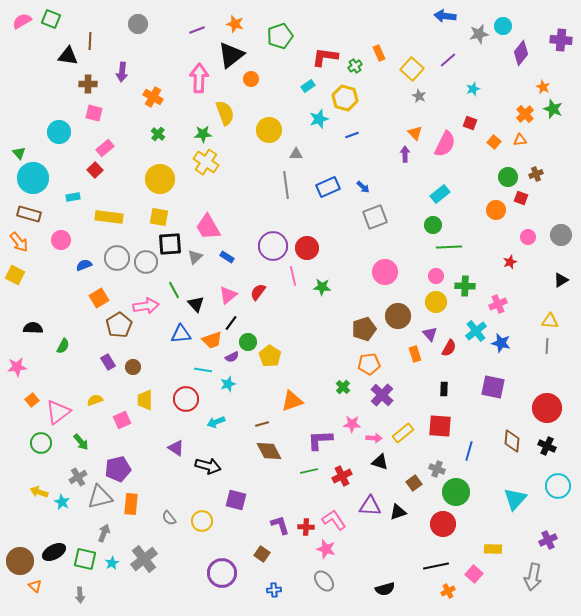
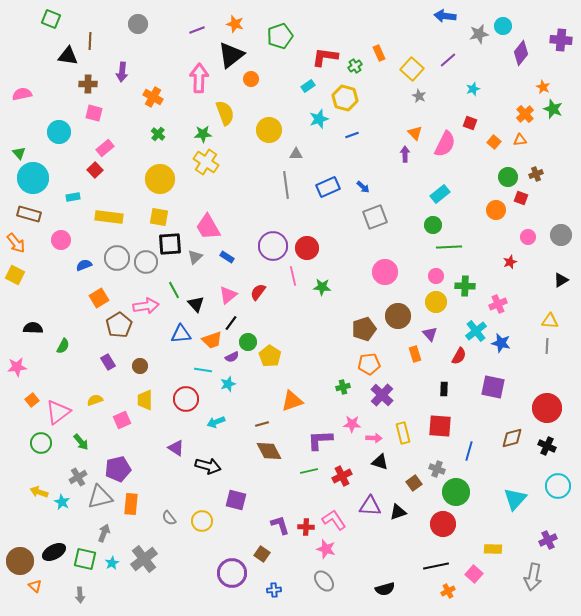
pink semicircle at (22, 21): moved 73 px down; rotated 18 degrees clockwise
orange arrow at (19, 242): moved 3 px left, 1 px down
red semicircle at (449, 348): moved 10 px right, 8 px down
brown circle at (133, 367): moved 7 px right, 1 px up
green cross at (343, 387): rotated 32 degrees clockwise
yellow rectangle at (403, 433): rotated 65 degrees counterclockwise
brown diamond at (512, 441): moved 3 px up; rotated 70 degrees clockwise
purple circle at (222, 573): moved 10 px right
